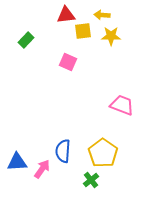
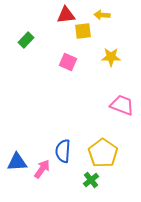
yellow star: moved 21 px down
